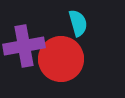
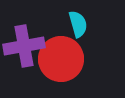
cyan semicircle: moved 1 px down
